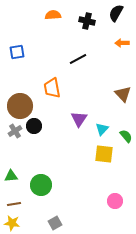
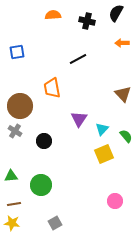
black circle: moved 10 px right, 15 px down
gray cross: rotated 24 degrees counterclockwise
yellow square: rotated 30 degrees counterclockwise
